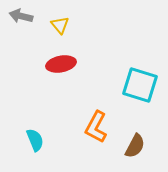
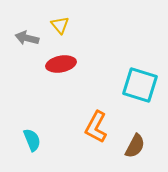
gray arrow: moved 6 px right, 22 px down
cyan semicircle: moved 3 px left
